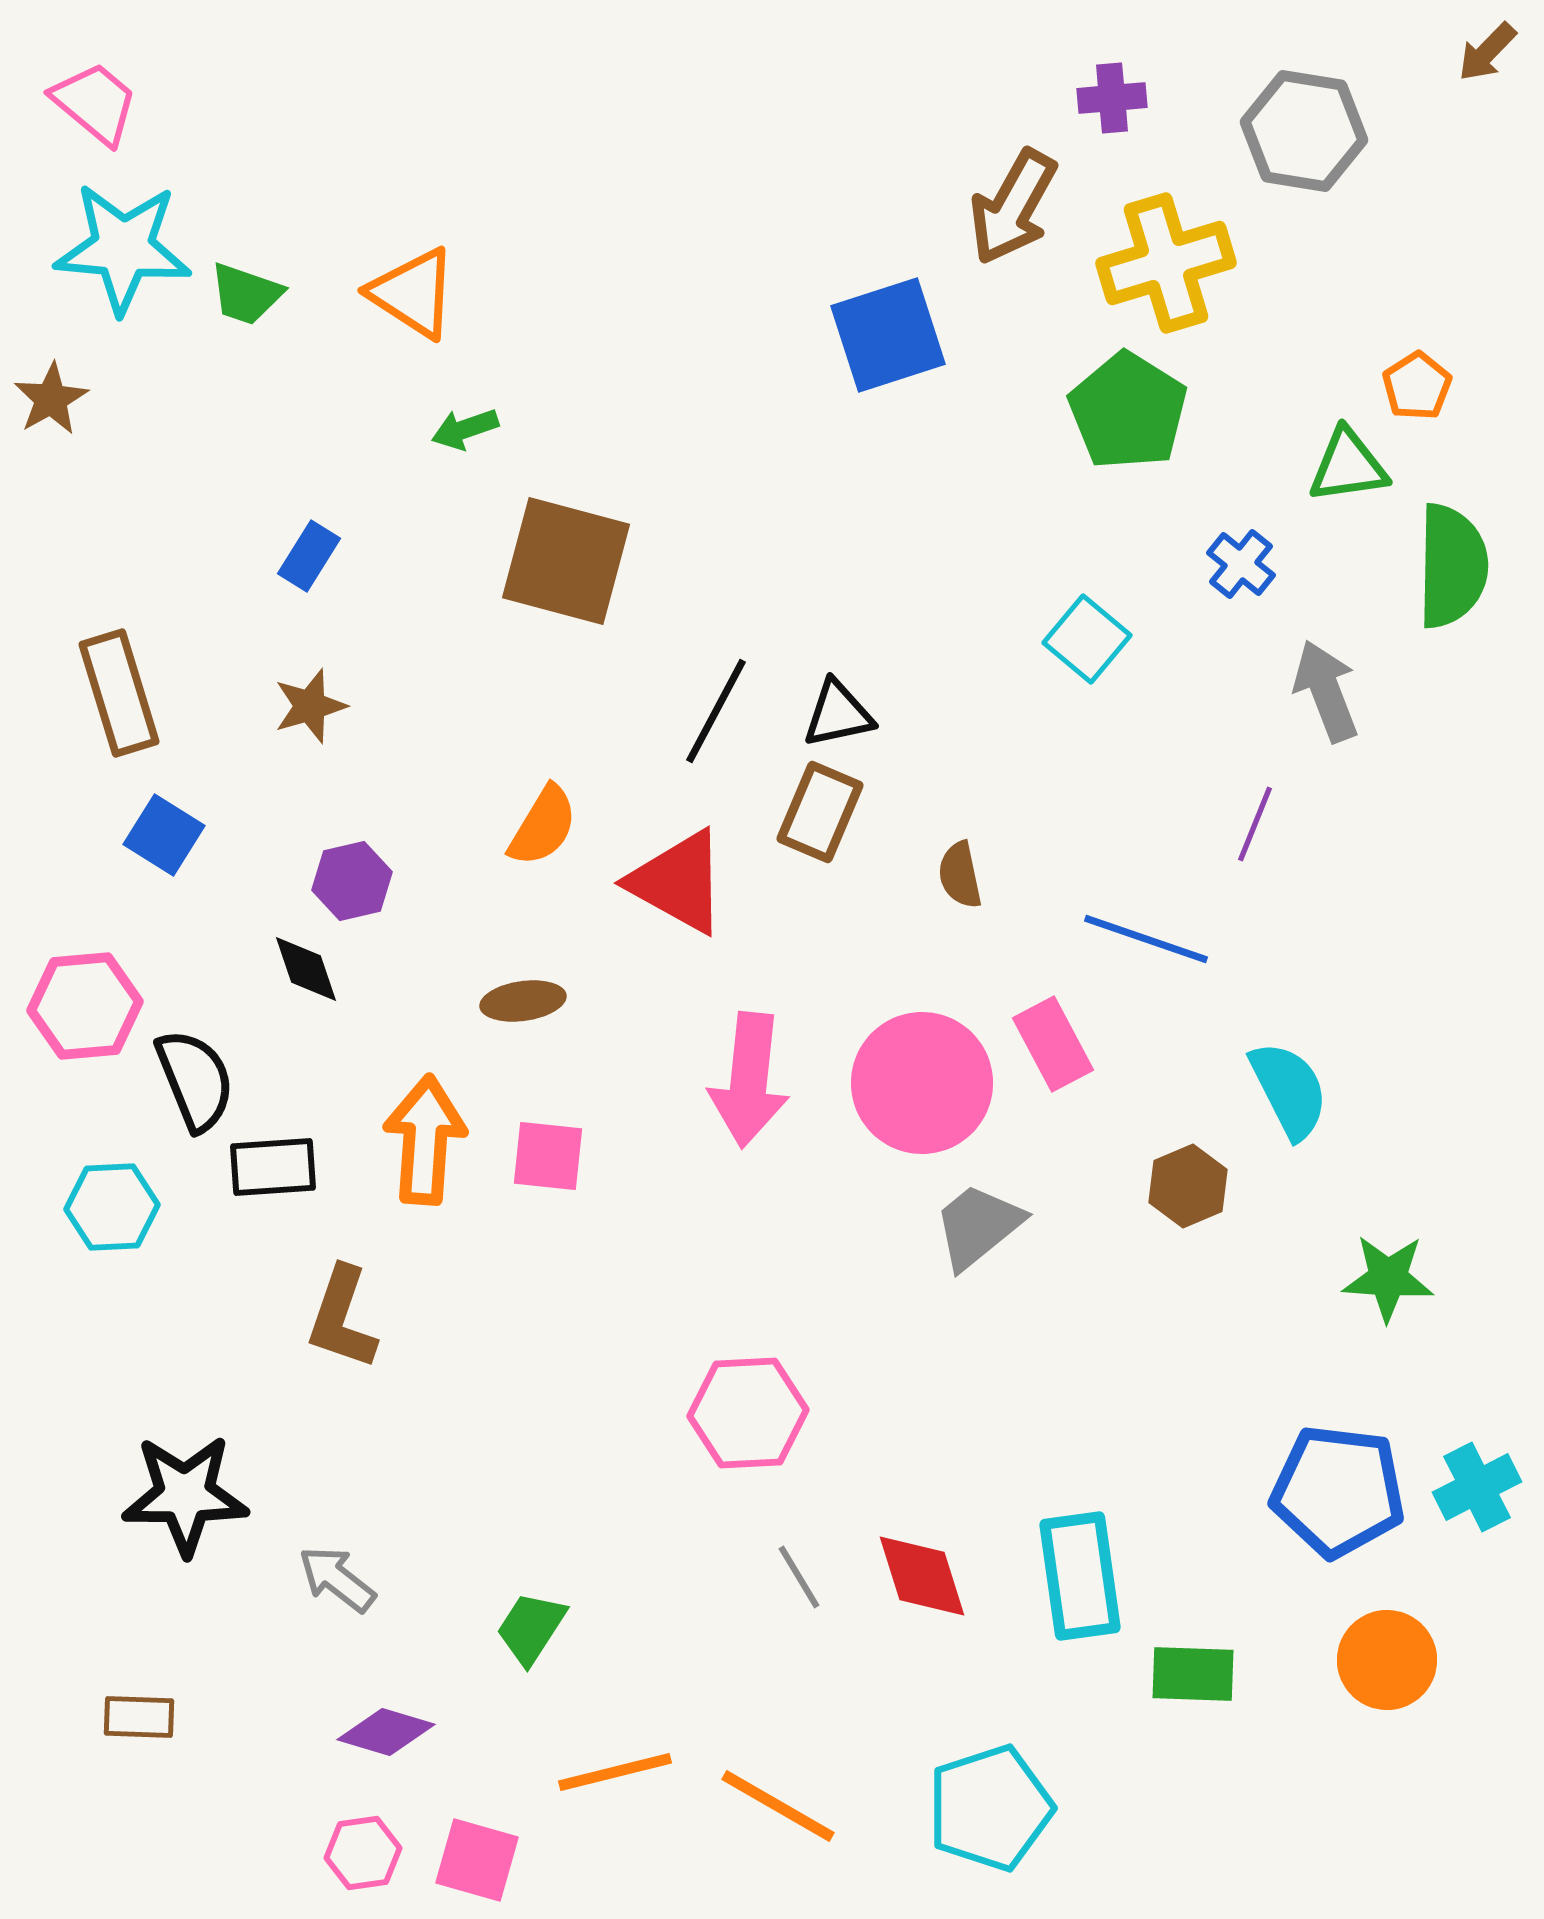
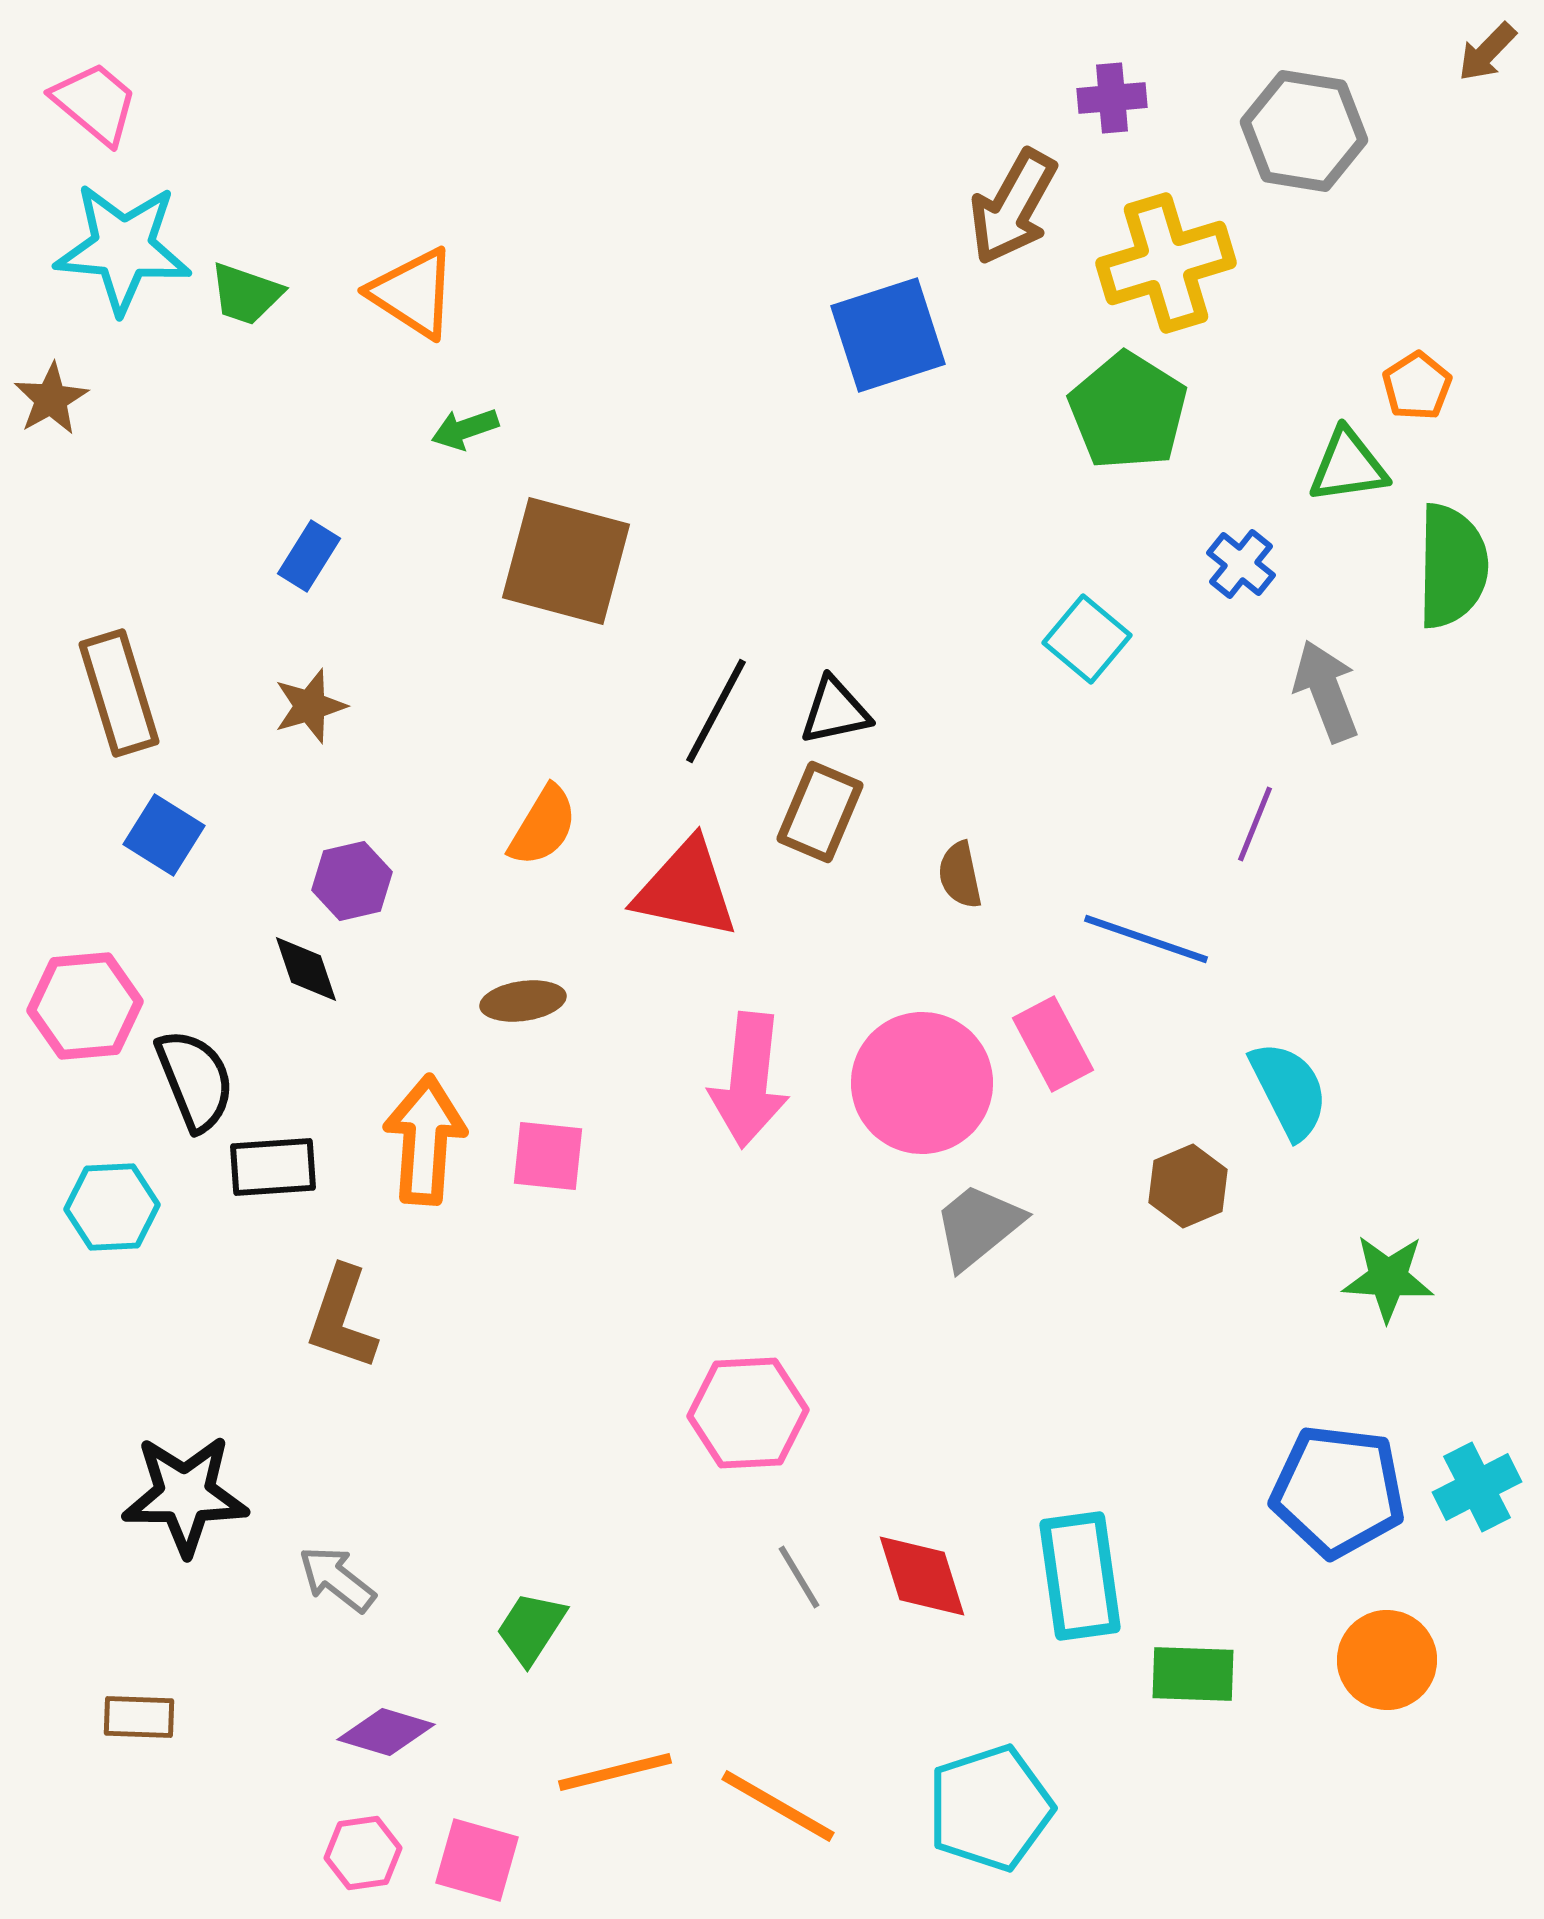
black triangle at (838, 714): moved 3 px left, 3 px up
red triangle at (678, 882): moved 8 px right, 7 px down; rotated 17 degrees counterclockwise
